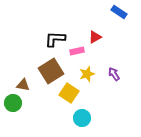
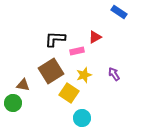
yellow star: moved 3 px left, 1 px down
